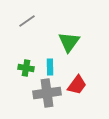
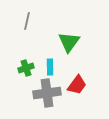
gray line: rotated 42 degrees counterclockwise
green cross: rotated 28 degrees counterclockwise
